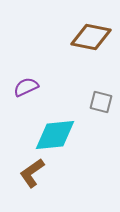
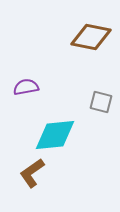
purple semicircle: rotated 15 degrees clockwise
